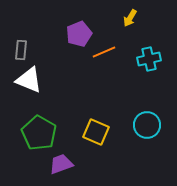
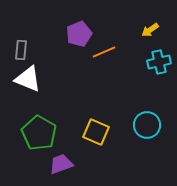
yellow arrow: moved 20 px right, 12 px down; rotated 24 degrees clockwise
cyan cross: moved 10 px right, 3 px down
white triangle: moved 1 px left, 1 px up
